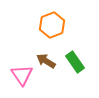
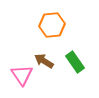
orange hexagon: rotated 15 degrees clockwise
brown arrow: moved 2 px left
